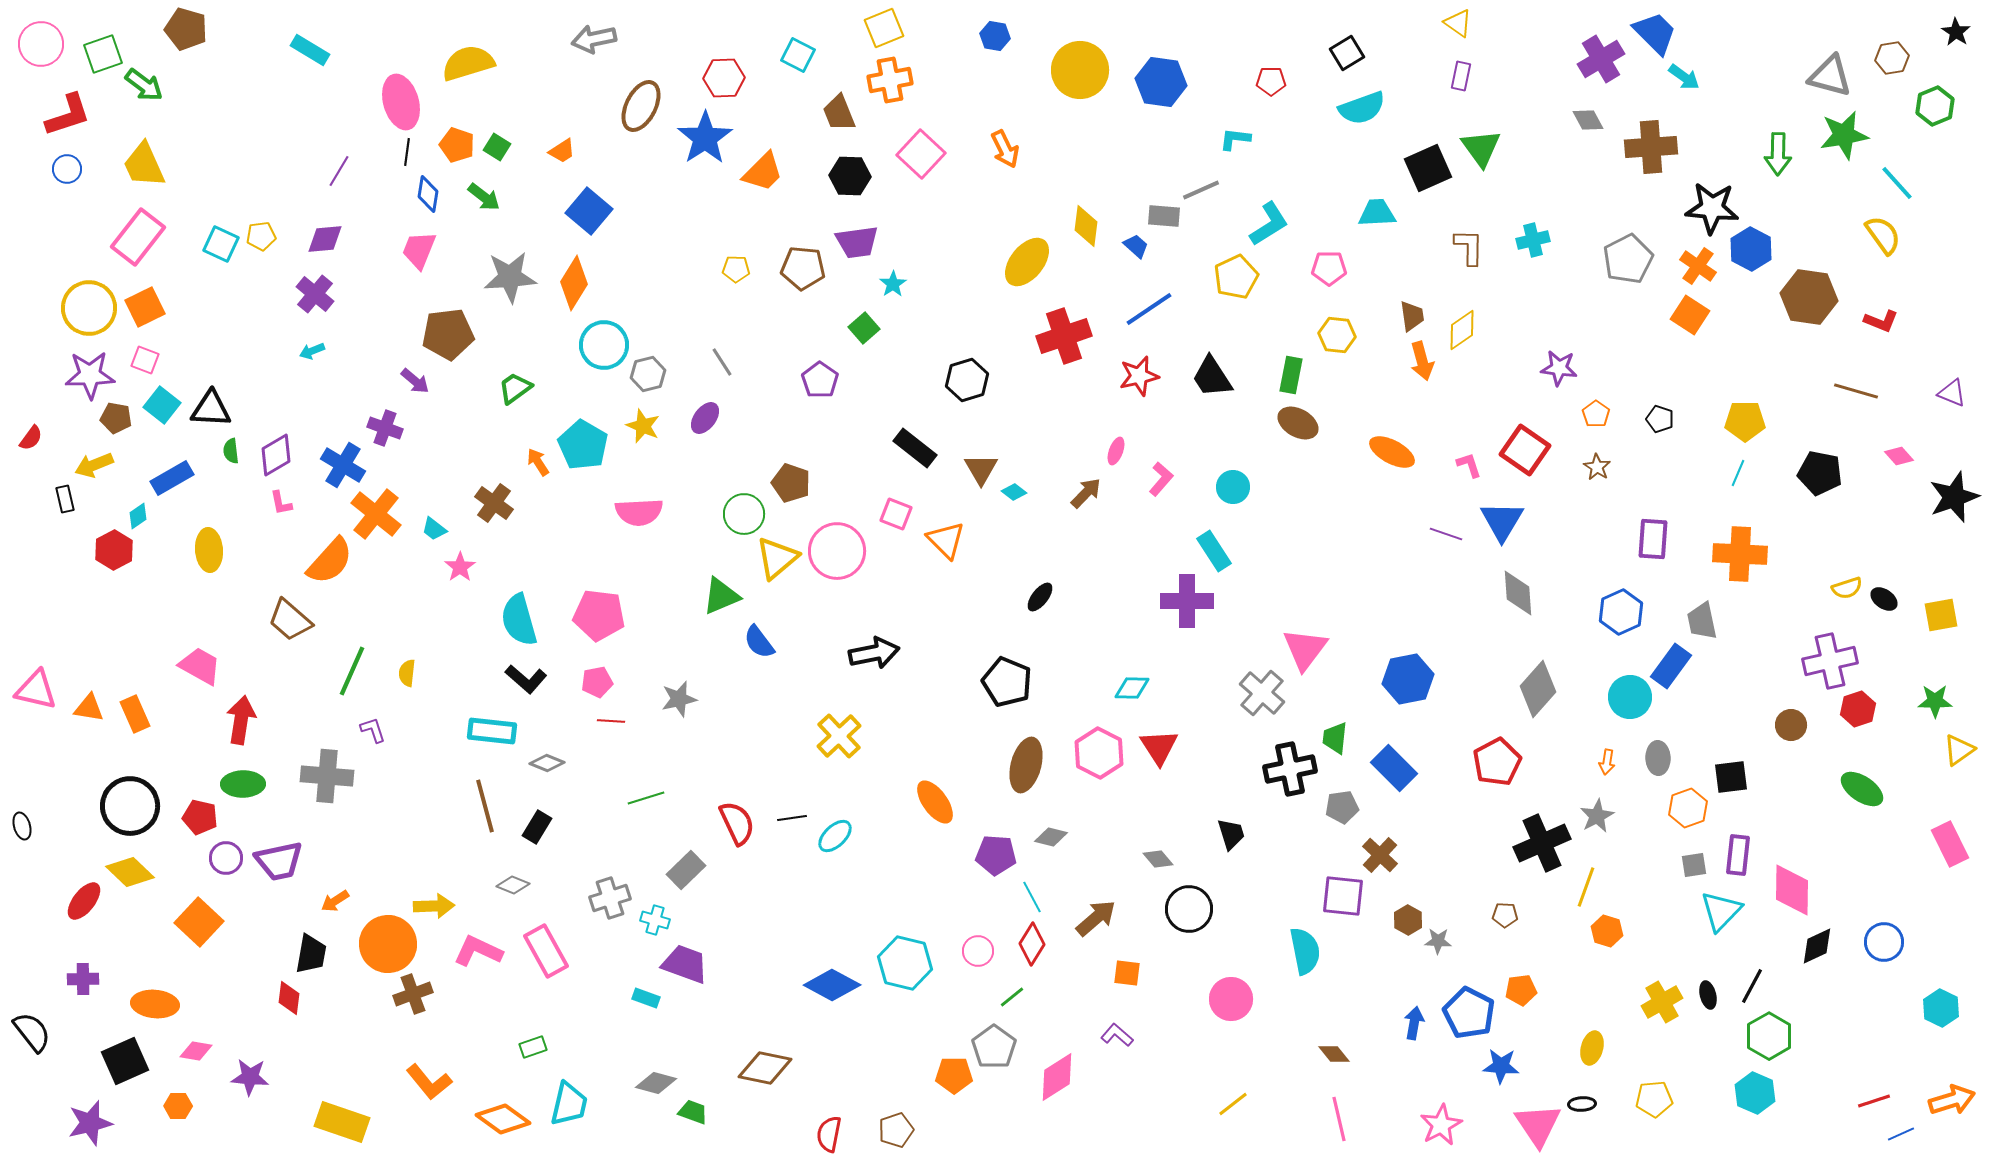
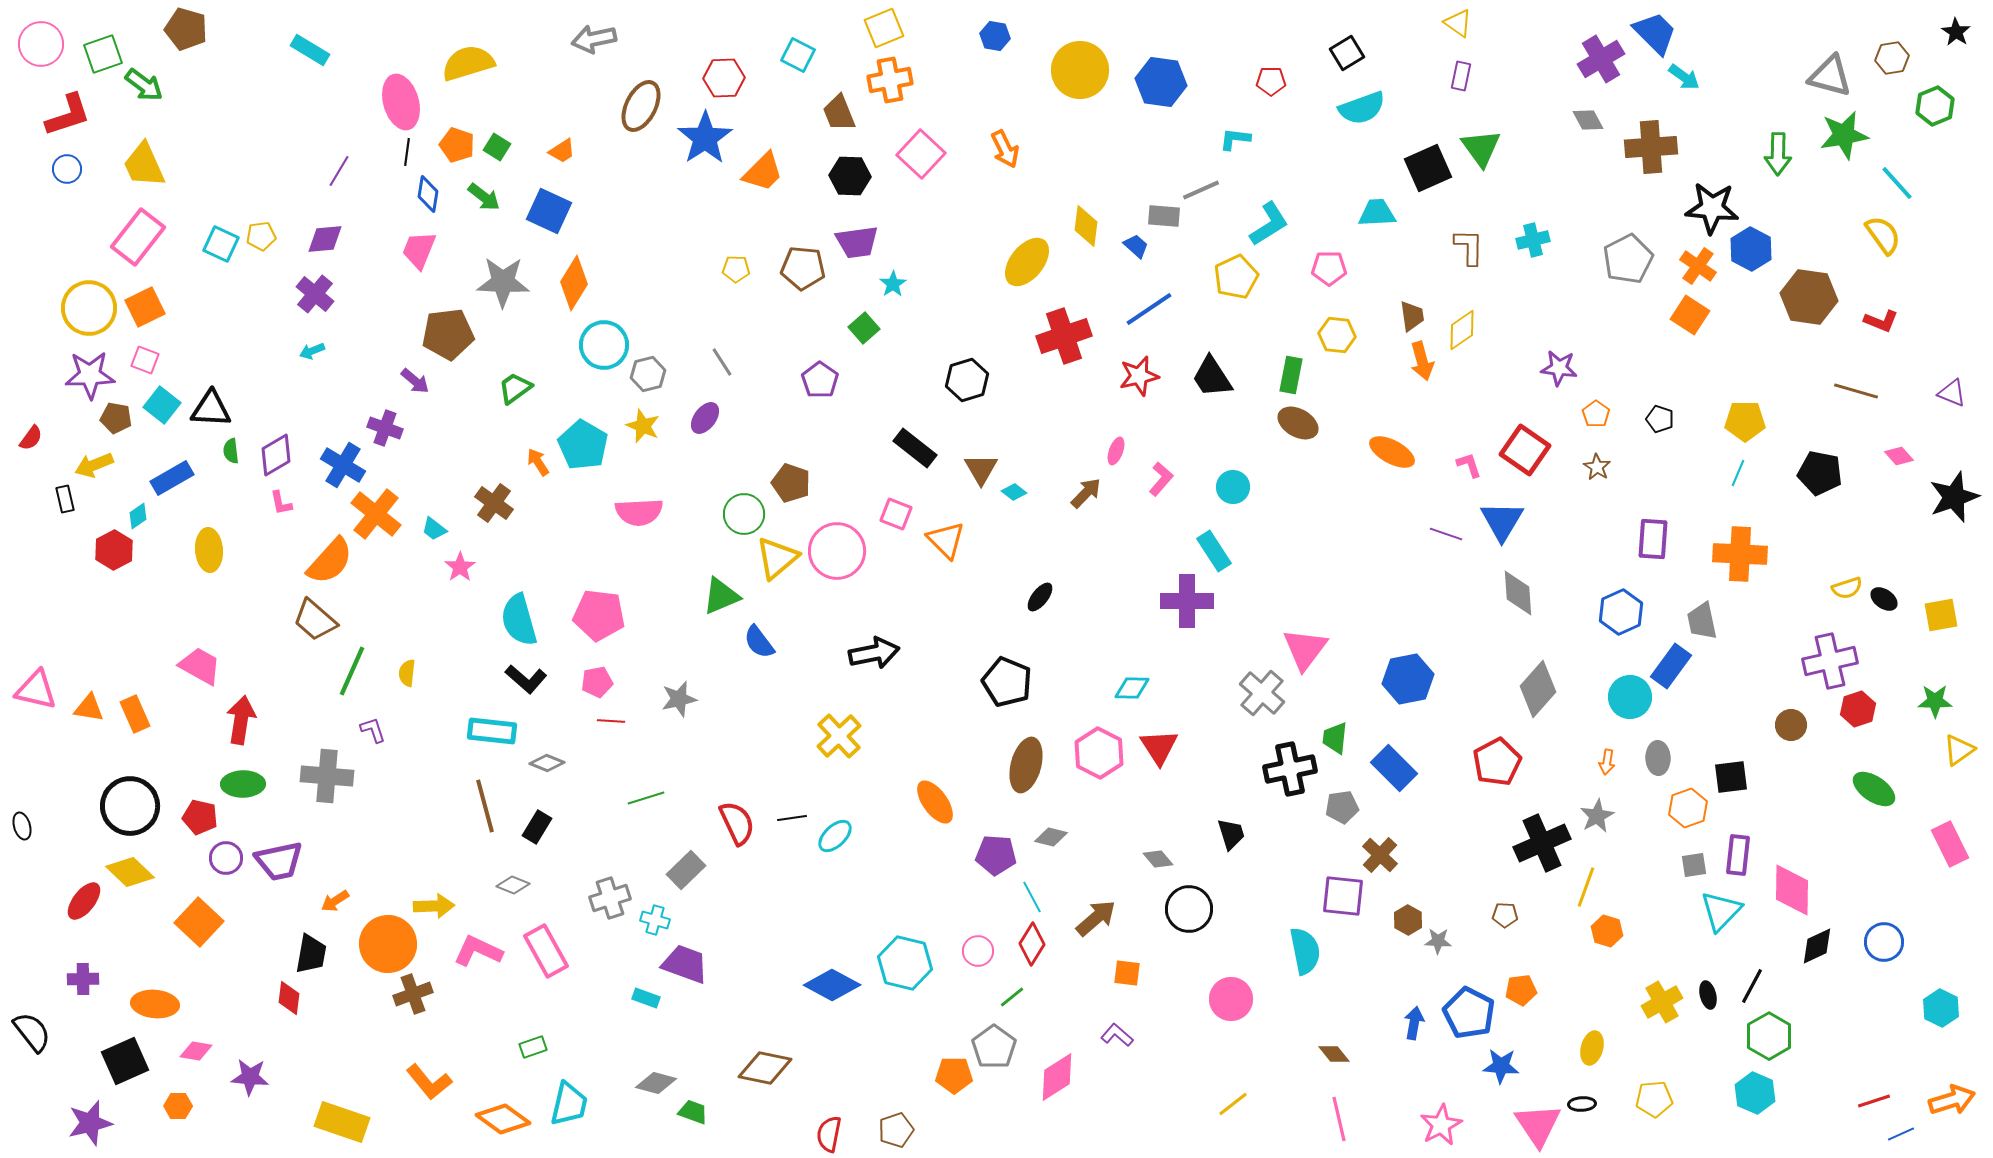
blue square at (589, 211): moved 40 px left; rotated 15 degrees counterclockwise
gray star at (510, 277): moved 7 px left, 5 px down; rotated 6 degrees clockwise
brown trapezoid at (290, 620): moved 25 px right
green ellipse at (1862, 789): moved 12 px right
